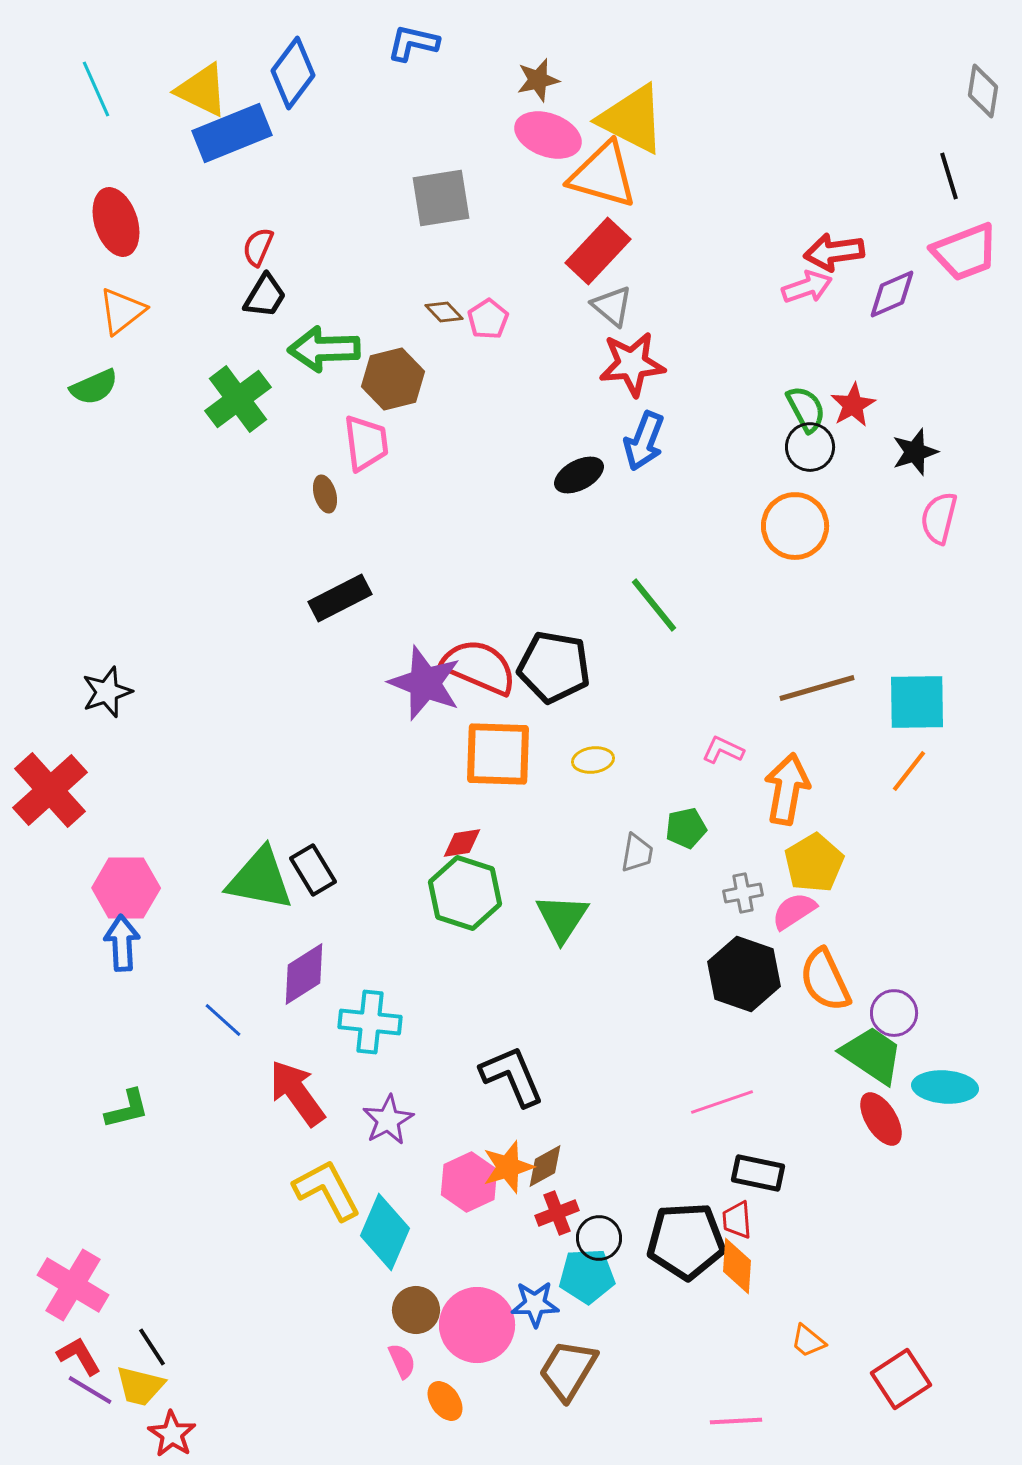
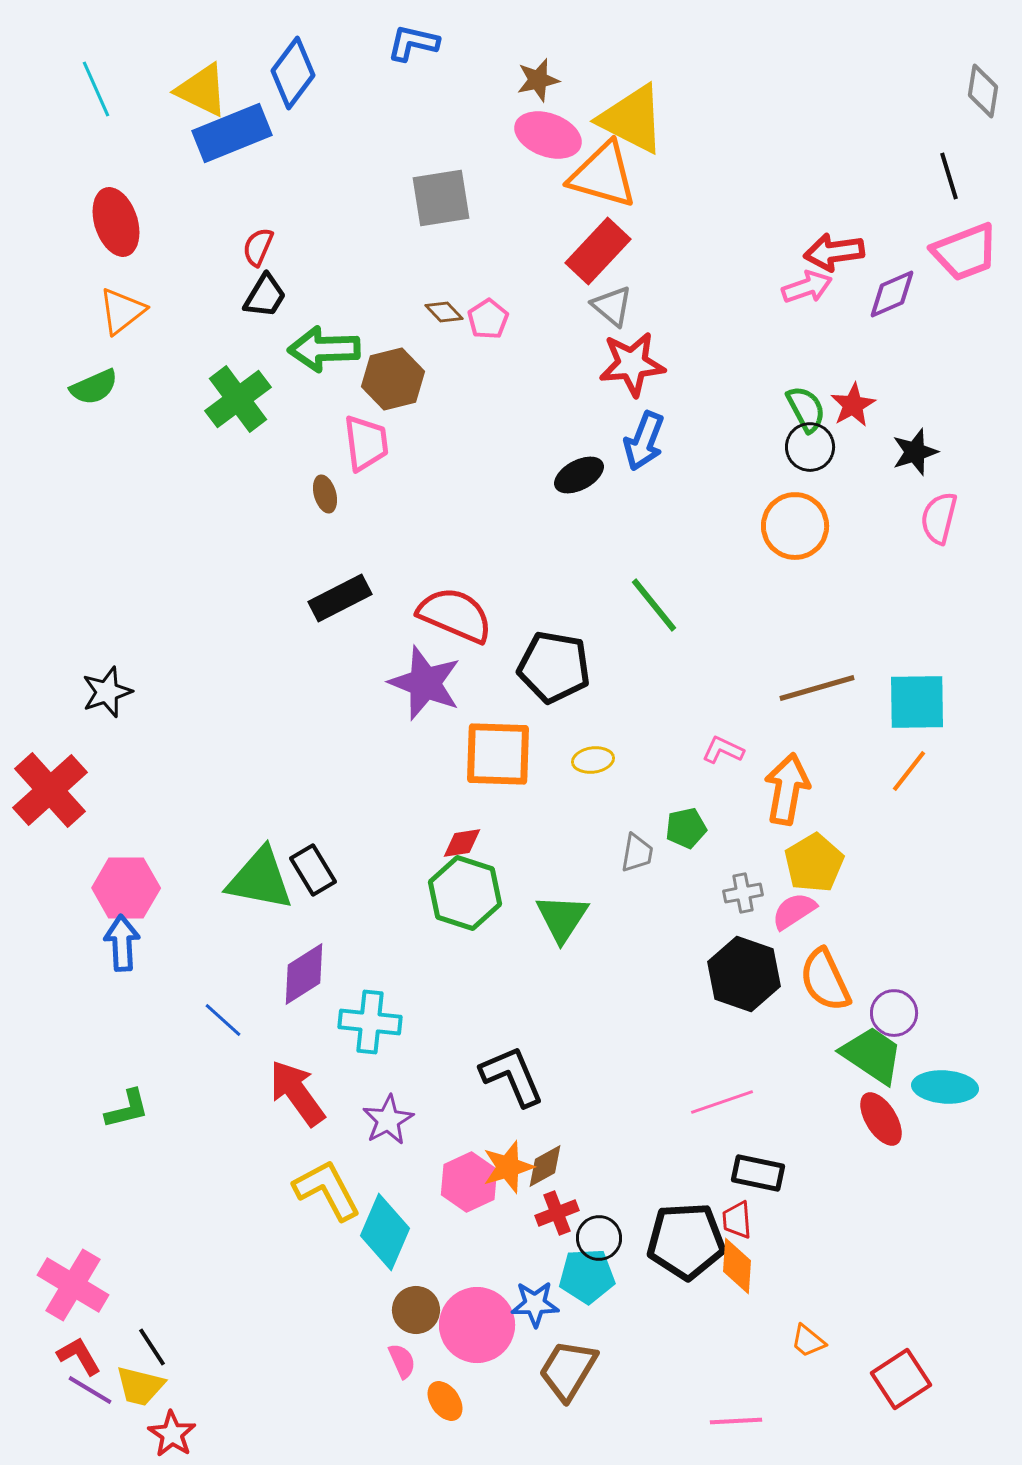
red semicircle at (479, 667): moved 24 px left, 52 px up
